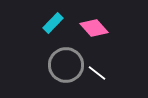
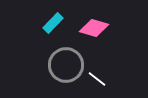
pink diamond: rotated 32 degrees counterclockwise
white line: moved 6 px down
